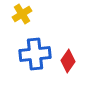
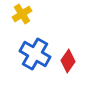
blue cross: rotated 36 degrees clockwise
